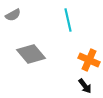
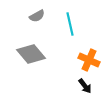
gray semicircle: moved 24 px right, 1 px down
cyan line: moved 2 px right, 4 px down
